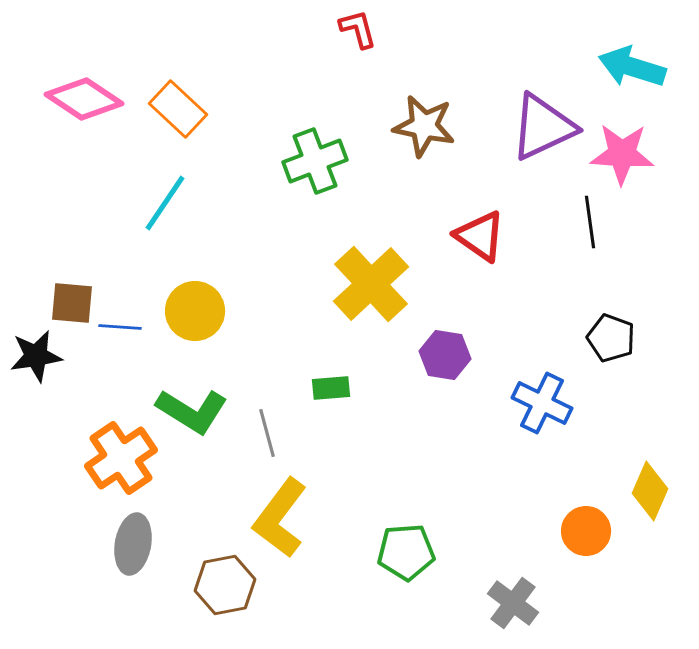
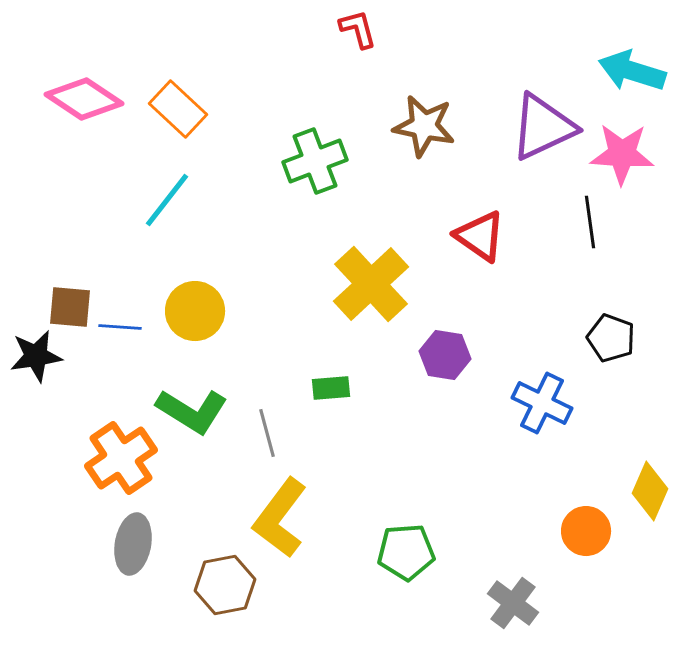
cyan arrow: moved 4 px down
cyan line: moved 2 px right, 3 px up; rotated 4 degrees clockwise
brown square: moved 2 px left, 4 px down
